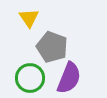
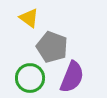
yellow triangle: rotated 20 degrees counterclockwise
purple semicircle: moved 3 px right, 1 px up
